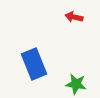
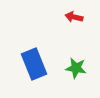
green star: moved 16 px up
